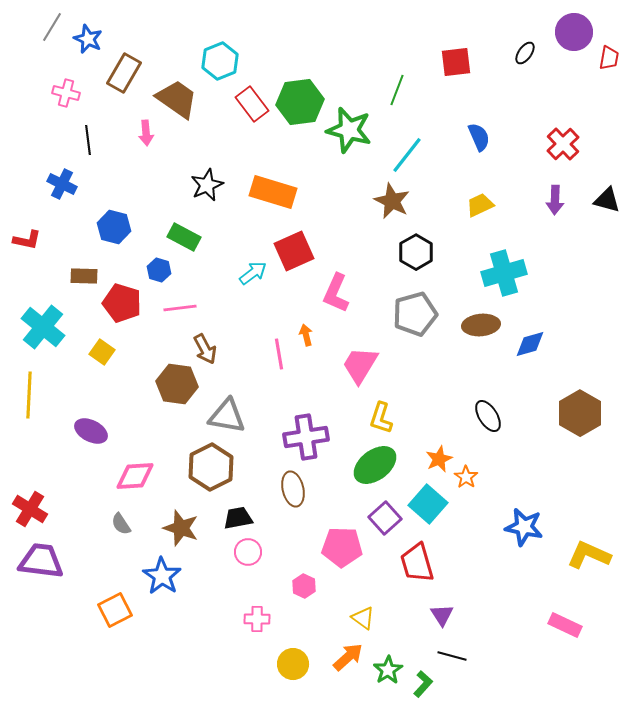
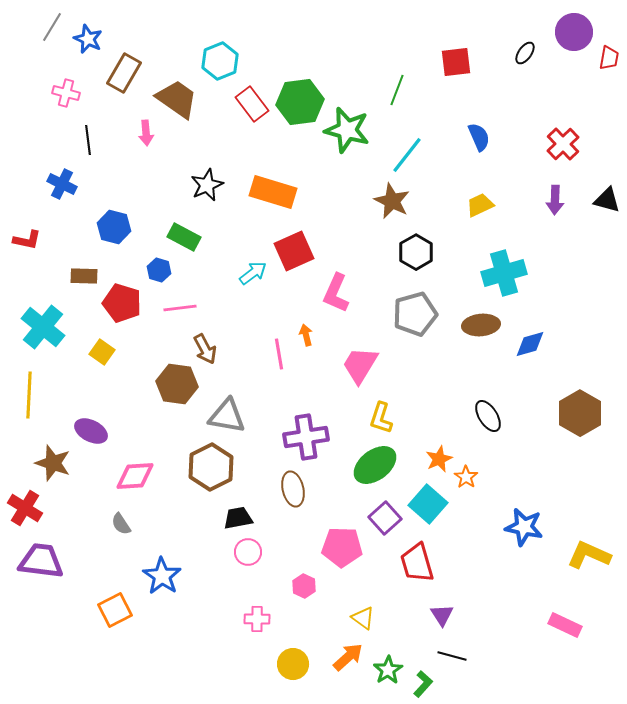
green star at (349, 130): moved 2 px left
red cross at (30, 509): moved 5 px left, 1 px up
brown star at (181, 528): moved 128 px left, 65 px up
